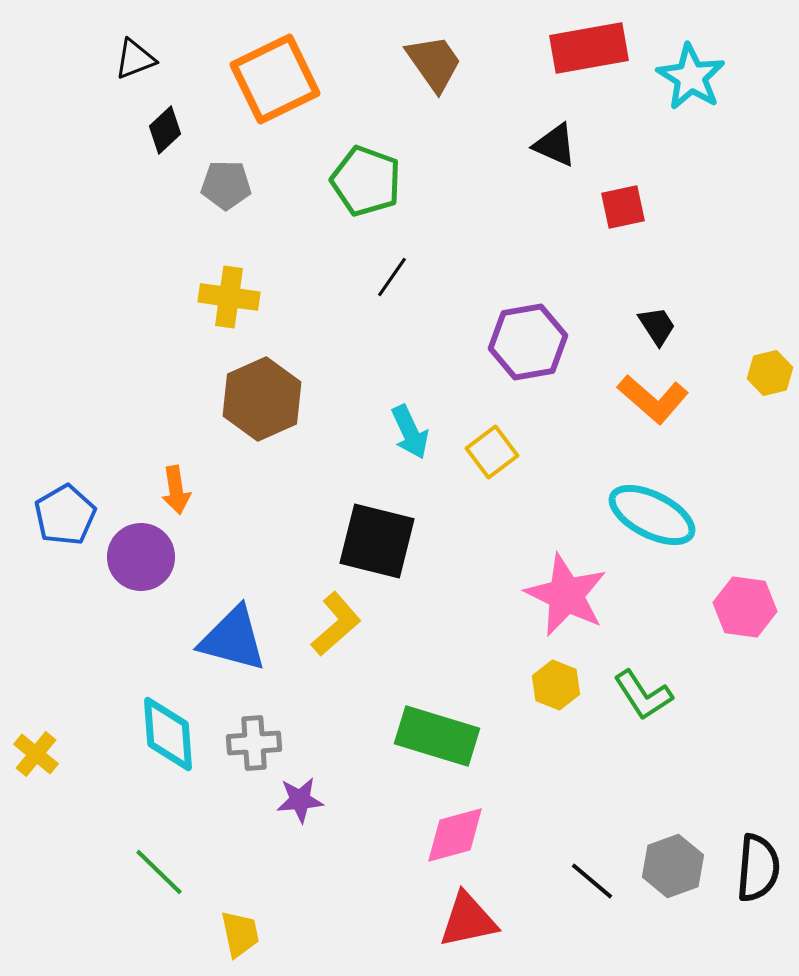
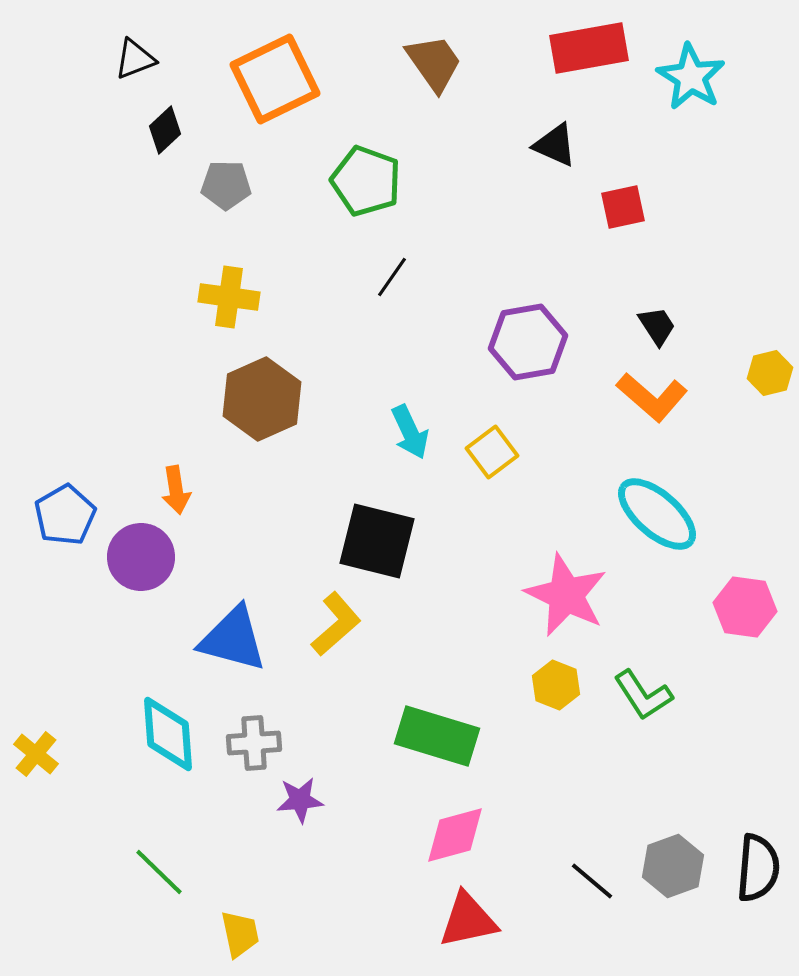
orange L-shape at (653, 399): moved 1 px left, 2 px up
cyan ellipse at (652, 515): moved 5 px right, 1 px up; rotated 14 degrees clockwise
